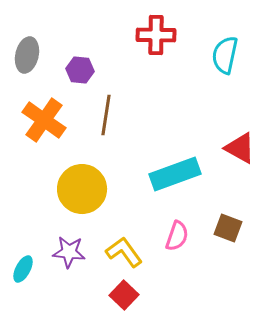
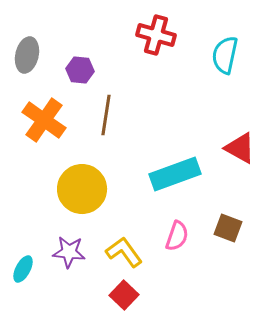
red cross: rotated 15 degrees clockwise
